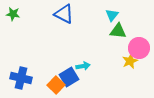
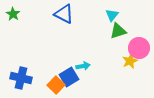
green star: rotated 24 degrees clockwise
green triangle: rotated 24 degrees counterclockwise
